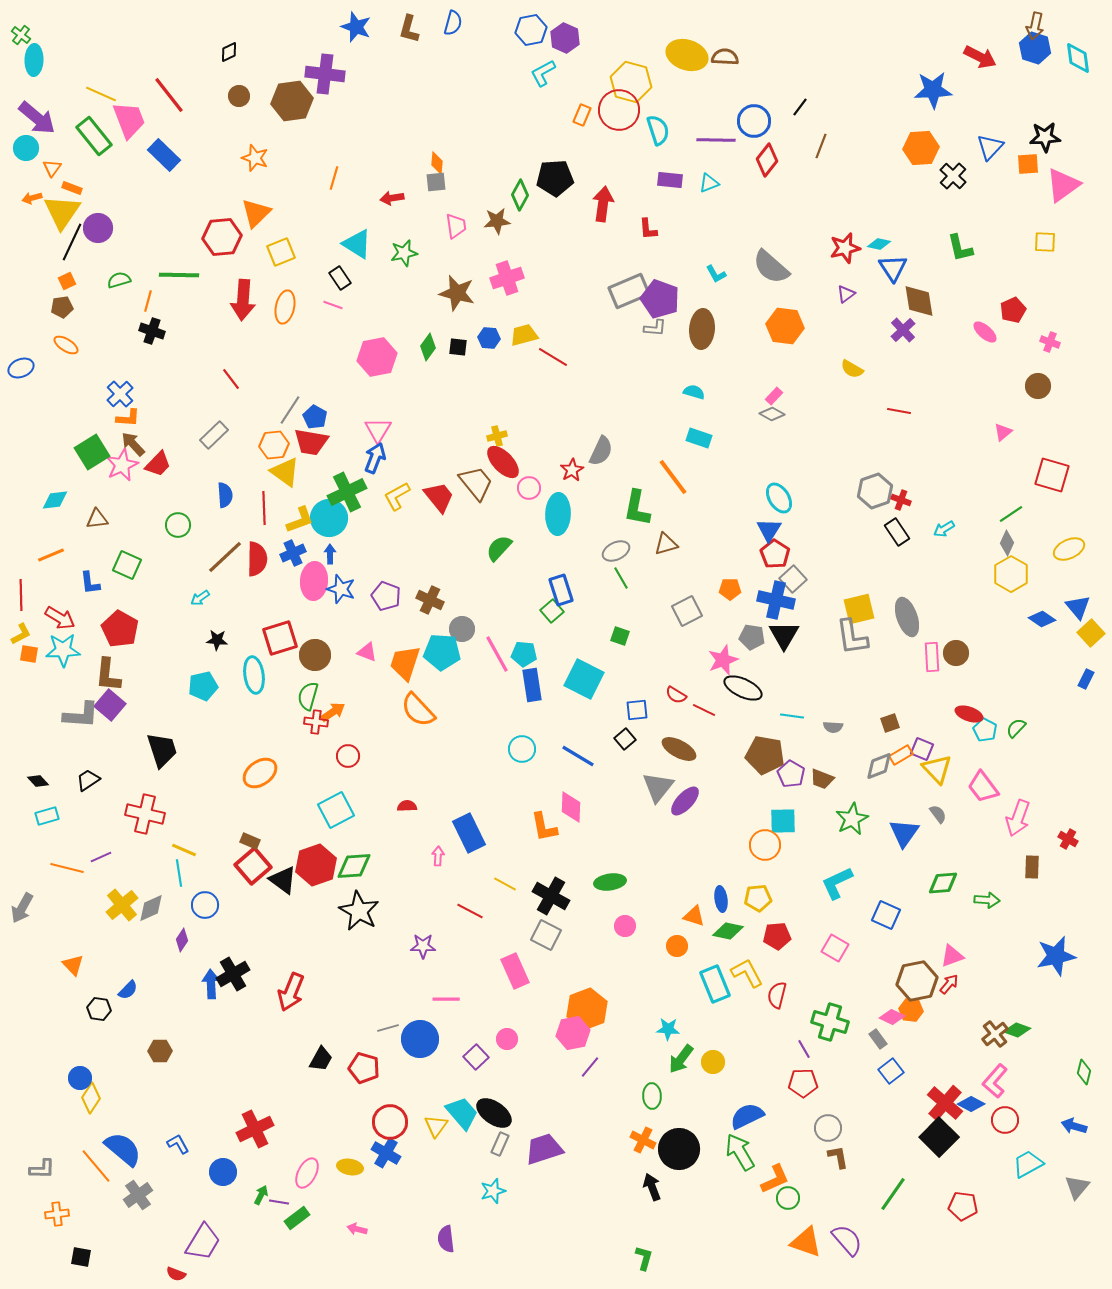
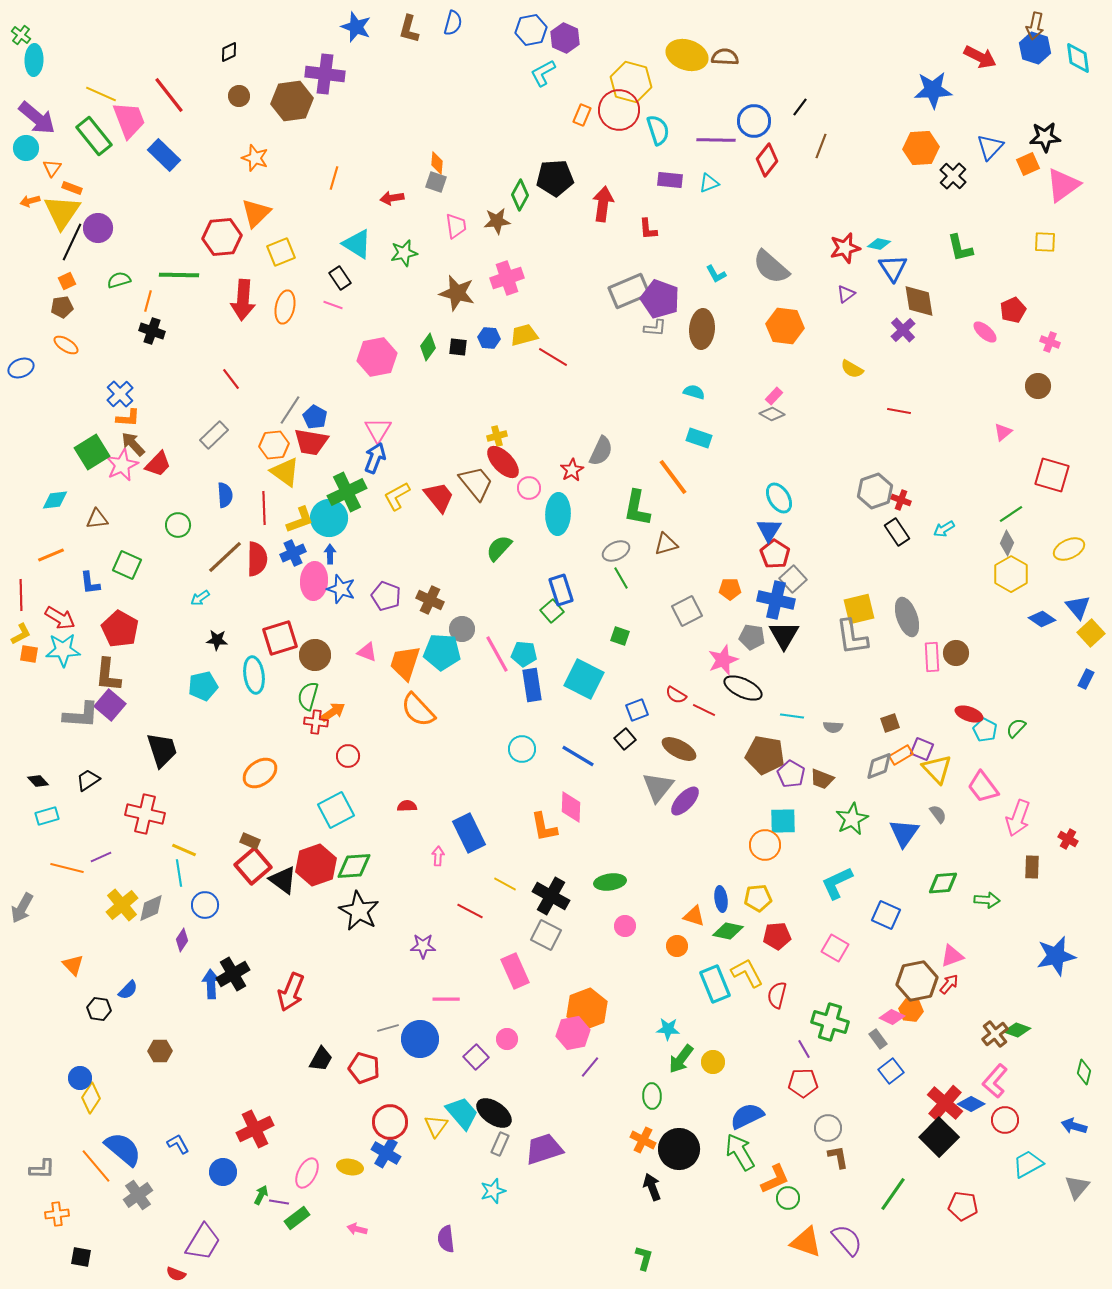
orange square at (1028, 164): rotated 20 degrees counterclockwise
gray square at (436, 182): rotated 25 degrees clockwise
orange arrow at (32, 198): moved 2 px left, 3 px down
blue square at (637, 710): rotated 15 degrees counterclockwise
